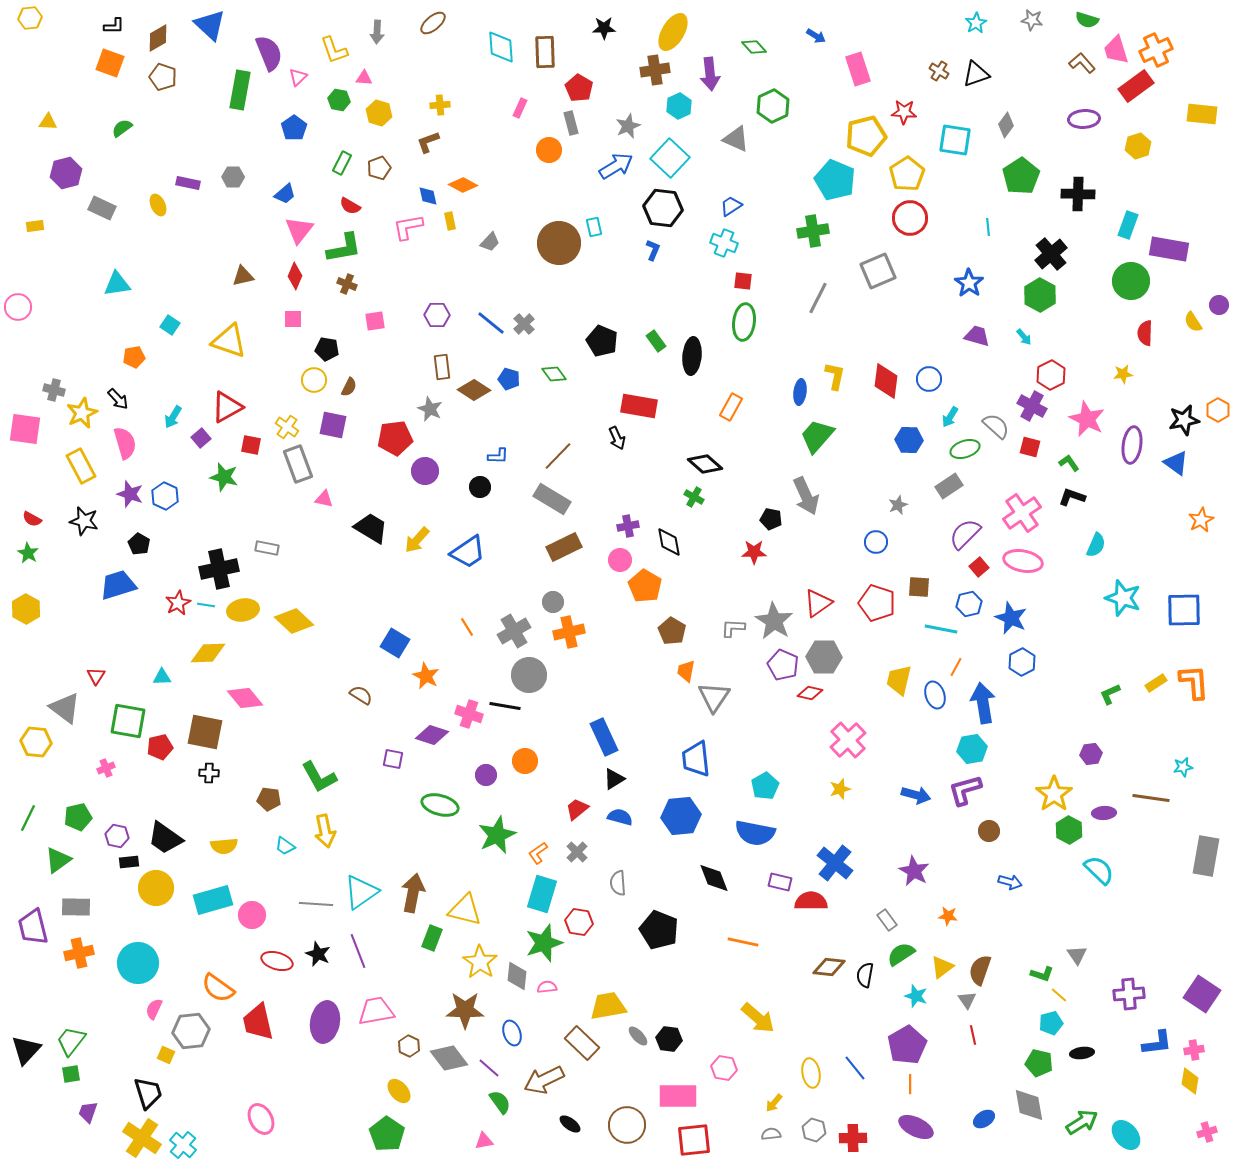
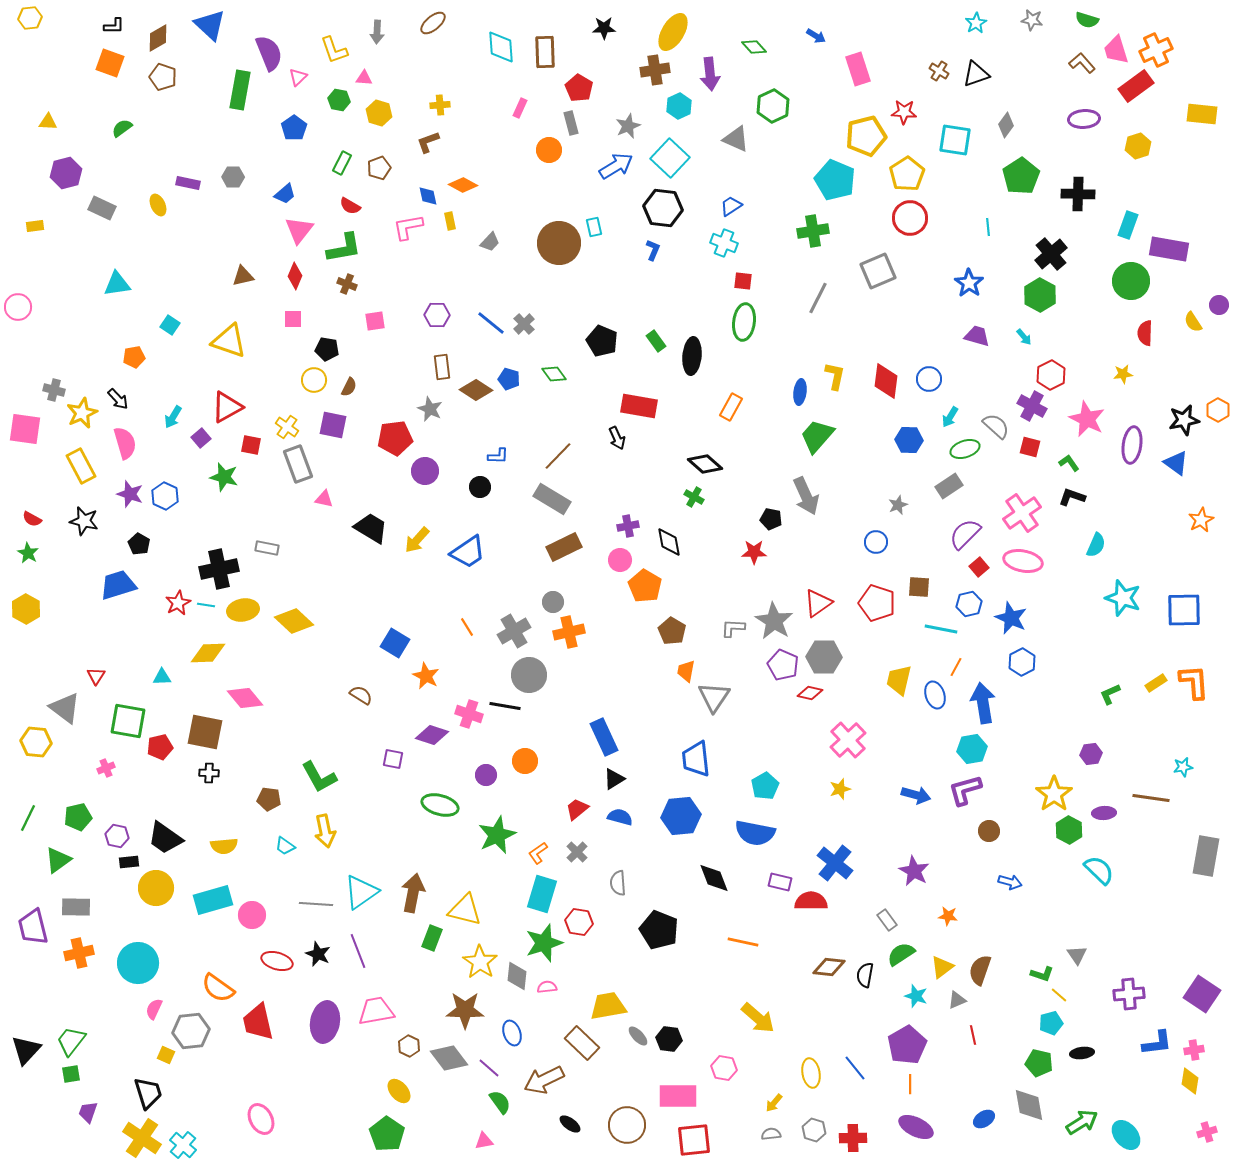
brown diamond at (474, 390): moved 2 px right
gray triangle at (967, 1000): moved 10 px left; rotated 42 degrees clockwise
